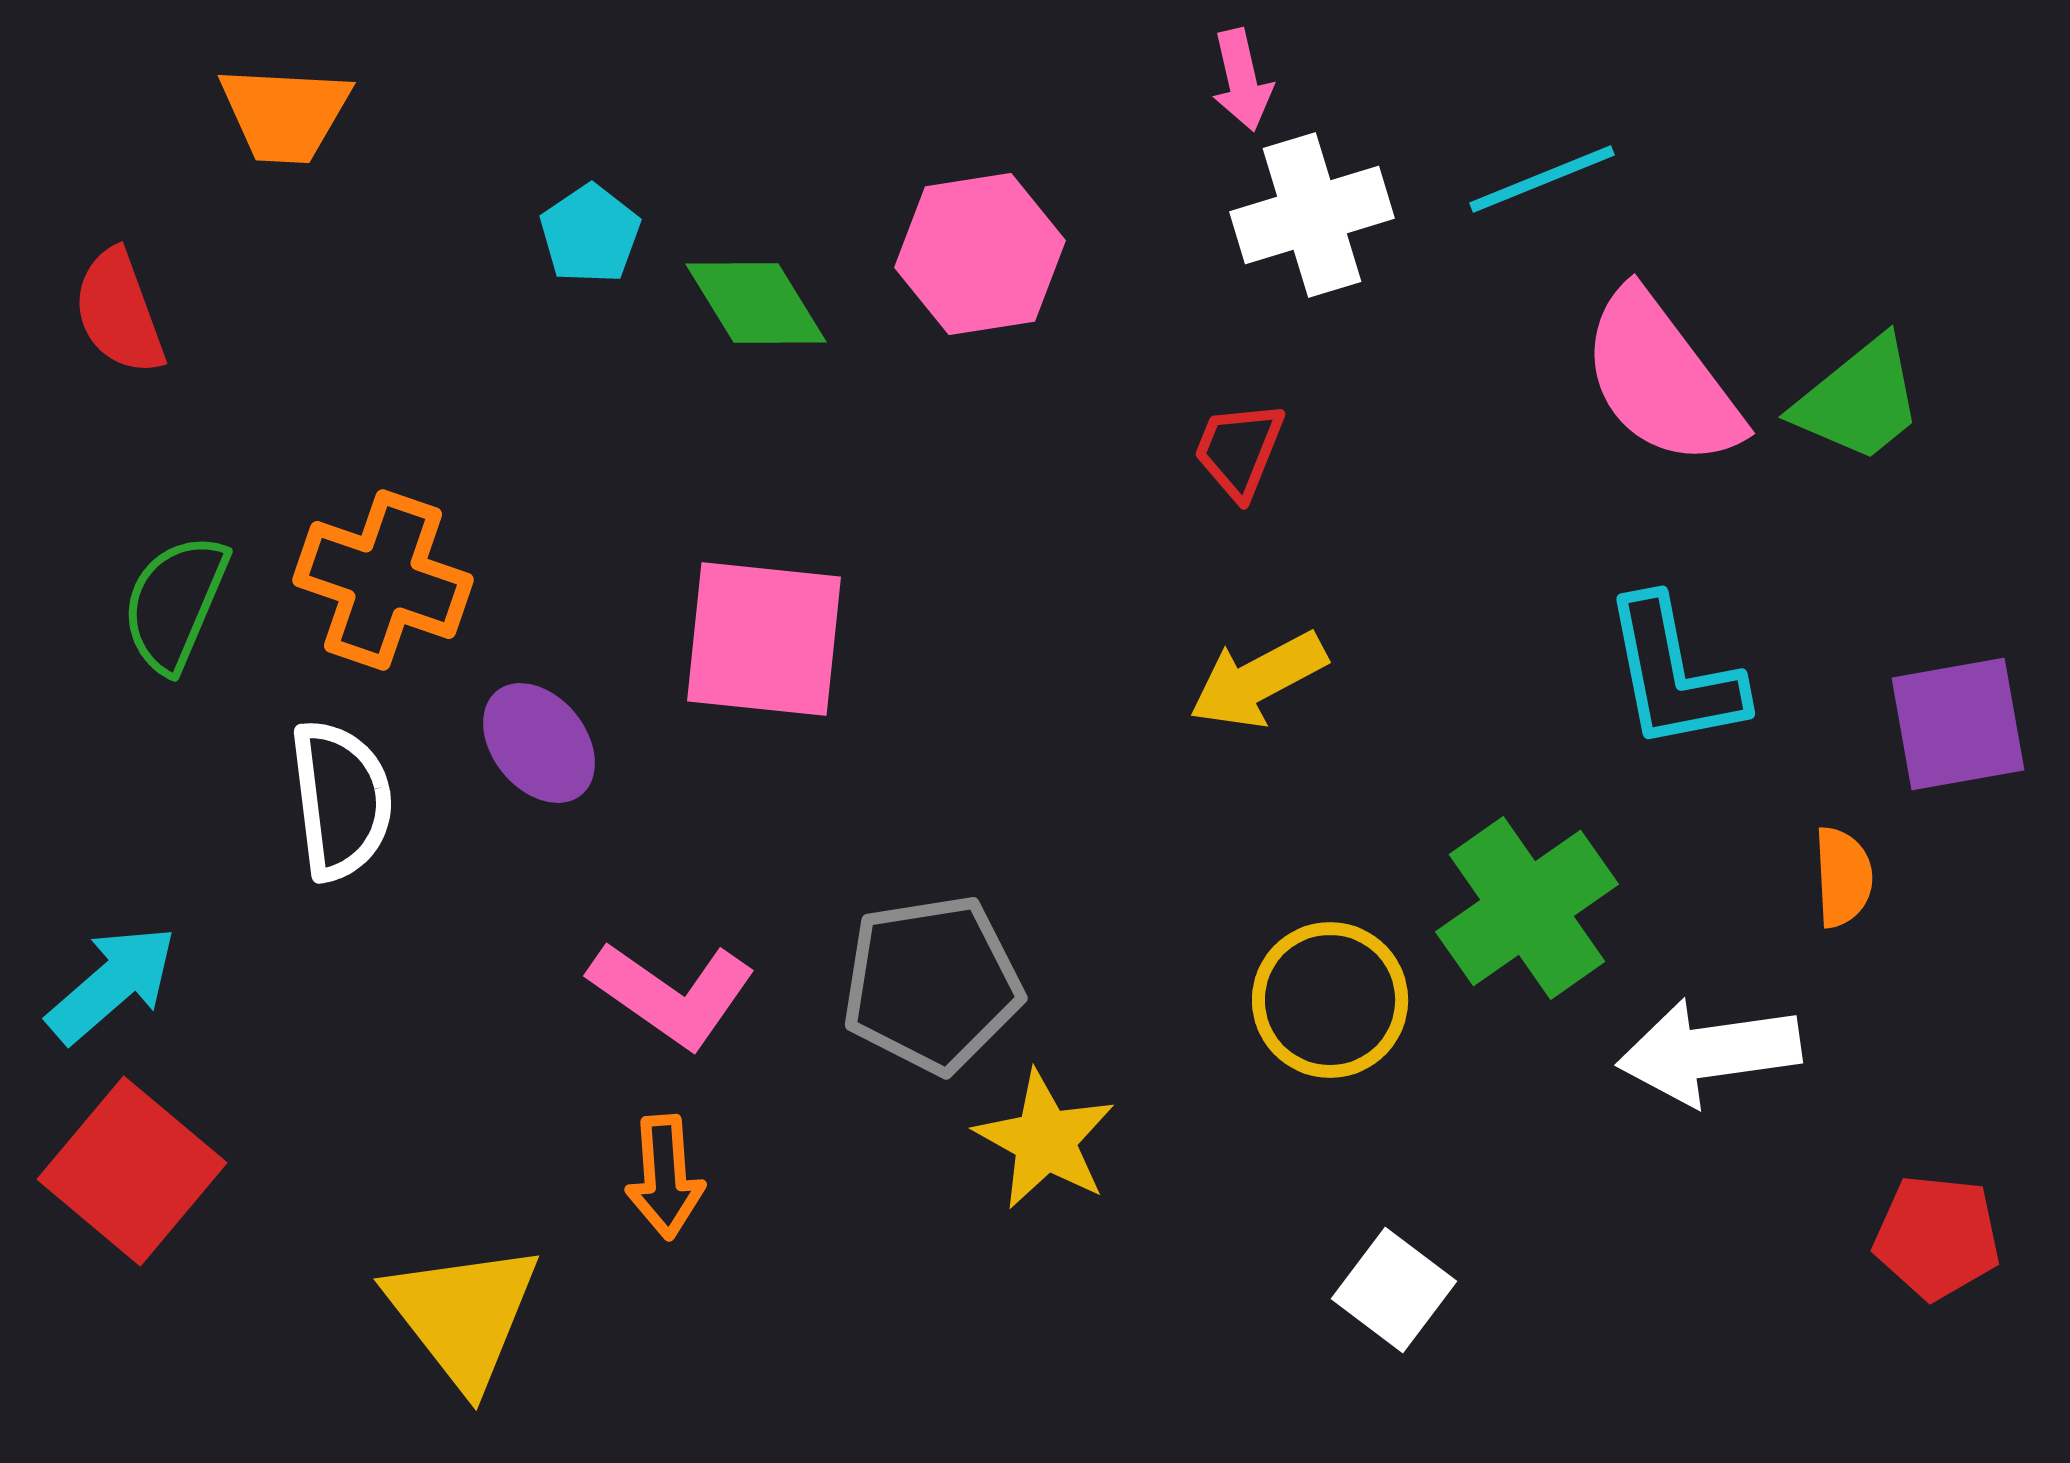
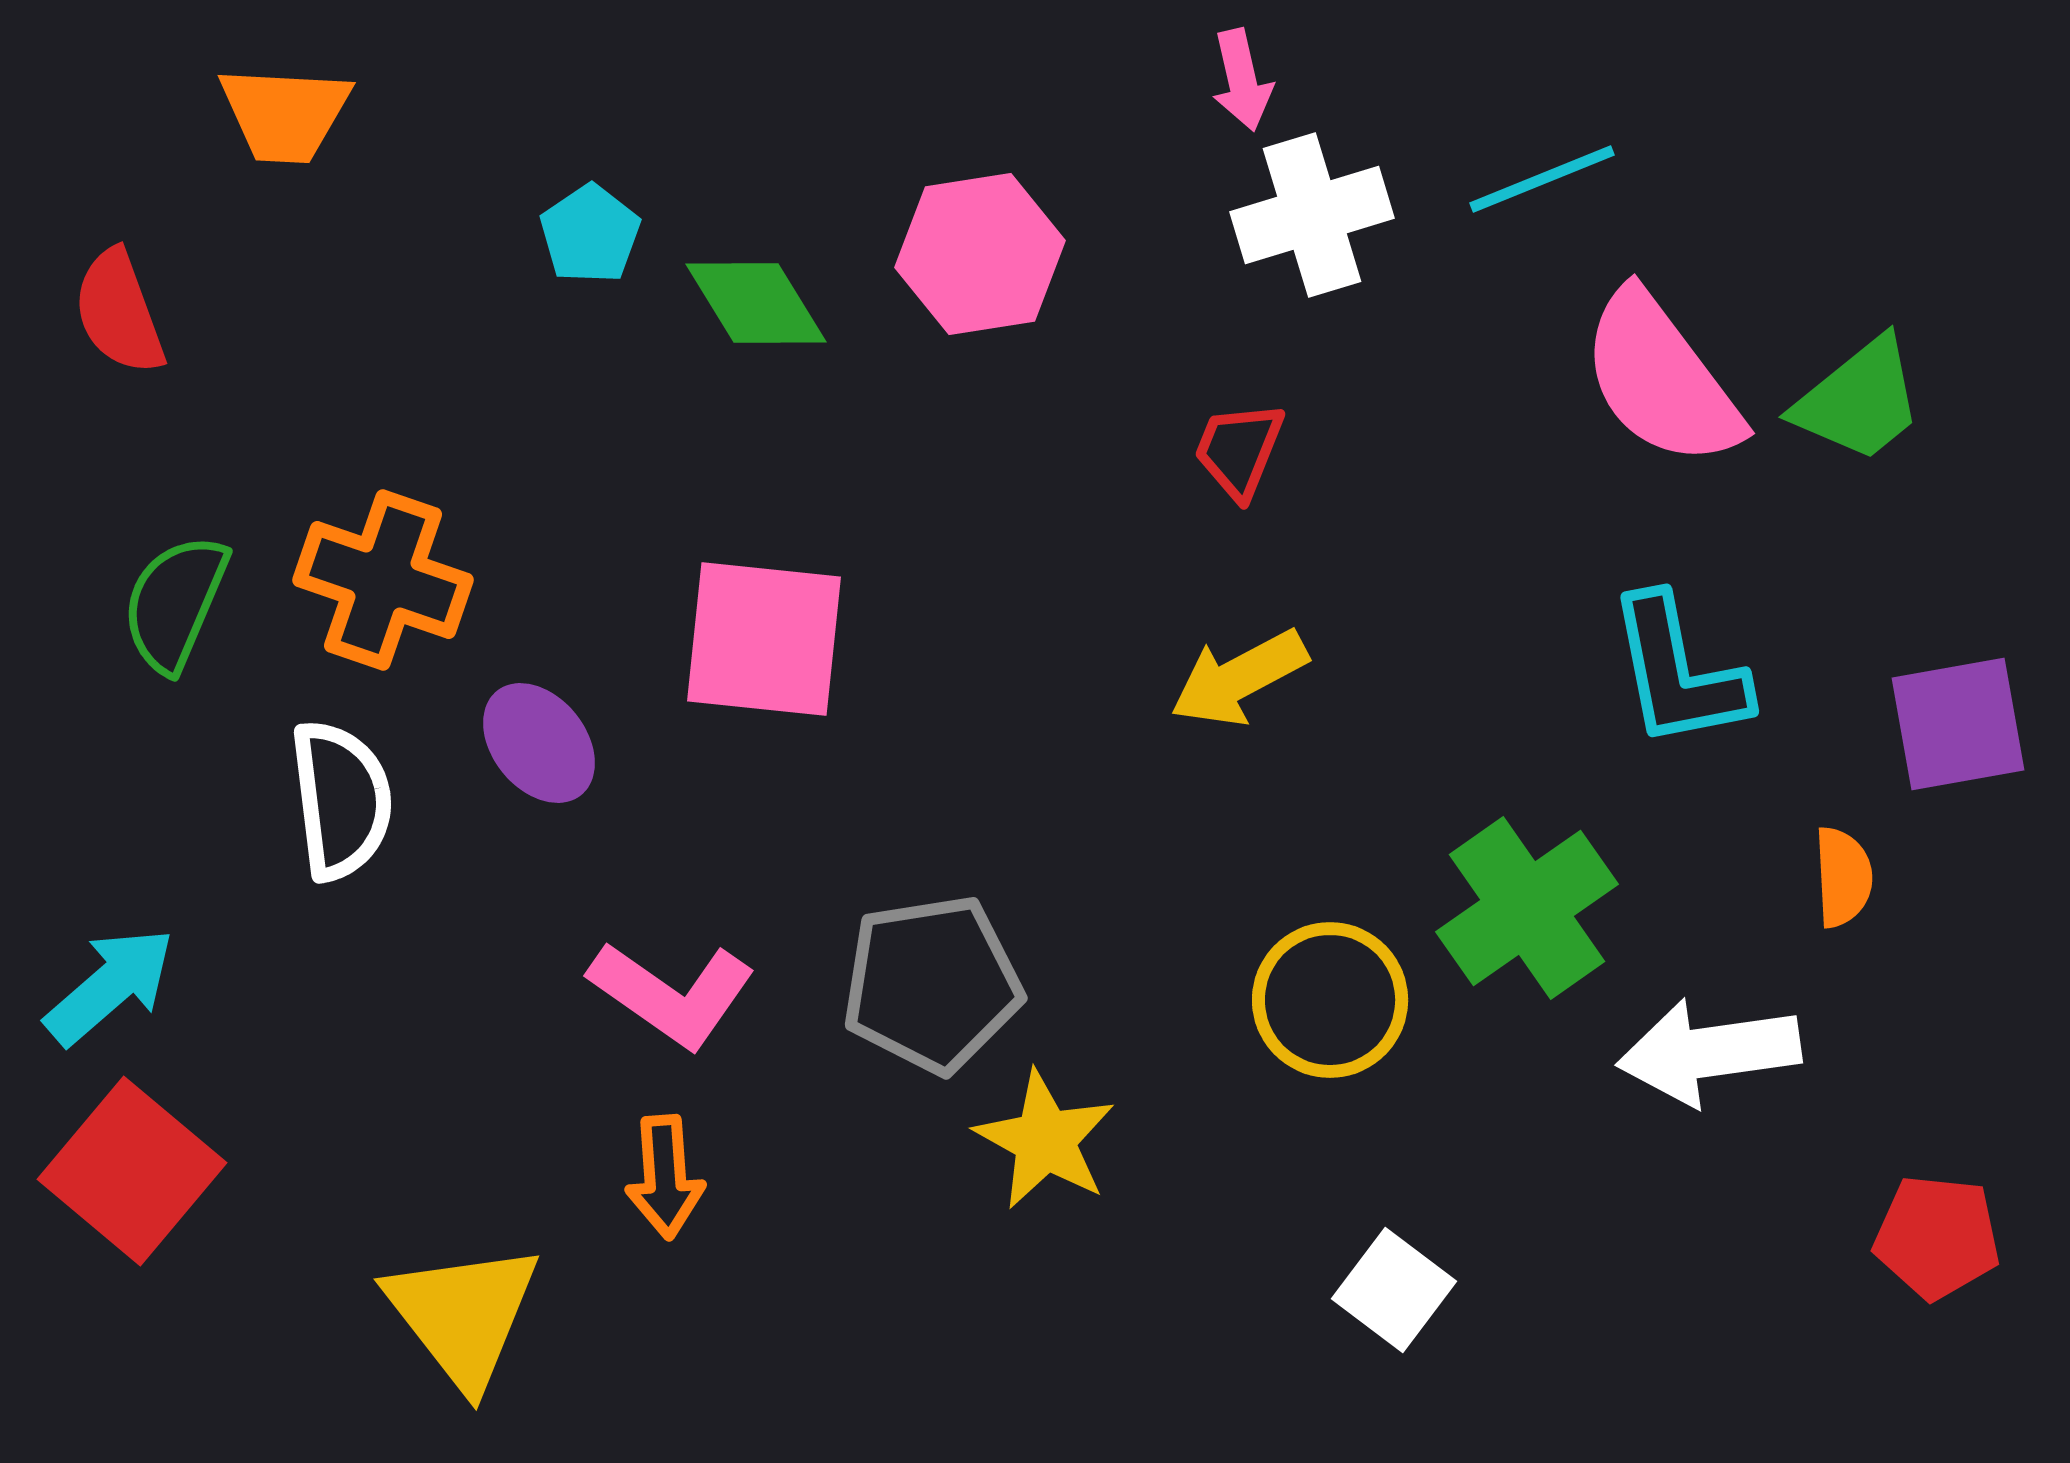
cyan L-shape: moved 4 px right, 2 px up
yellow arrow: moved 19 px left, 2 px up
cyan arrow: moved 2 px left, 2 px down
